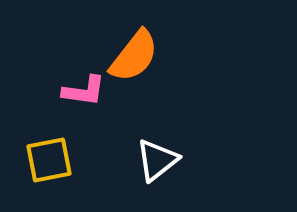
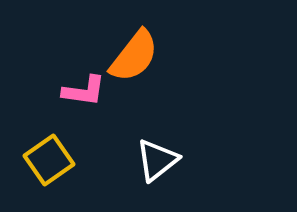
yellow square: rotated 24 degrees counterclockwise
